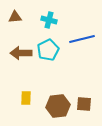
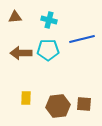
cyan pentagon: rotated 25 degrees clockwise
